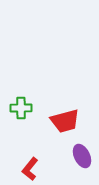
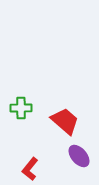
red trapezoid: rotated 124 degrees counterclockwise
purple ellipse: moved 3 px left; rotated 15 degrees counterclockwise
